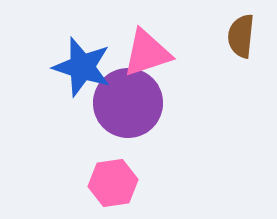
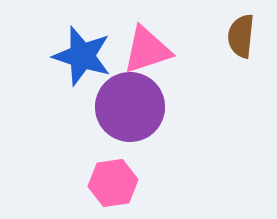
pink triangle: moved 3 px up
blue star: moved 11 px up
purple circle: moved 2 px right, 4 px down
